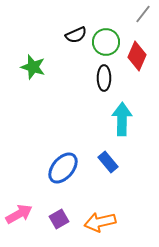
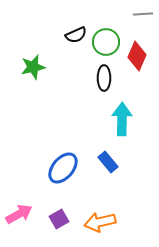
gray line: rotated 48 degrees clockwise
green star: rotated 30 degrees counterclockwise
